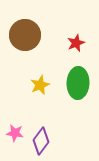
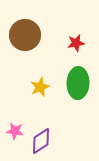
red star: rotated 12 degrees clockwise
yellow star: moved 2 px down
pink star: moved 2 px up
purple diamond: rotated 20 degrees clockwise
